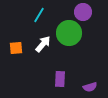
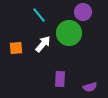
cyan line: rotated 70 degrees counterclockwise
